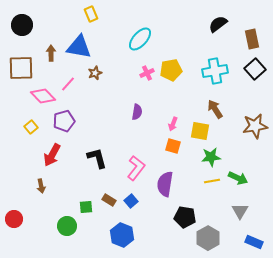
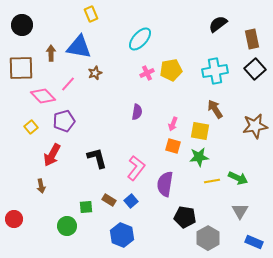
green star at (211, 157): moved 12 px left
